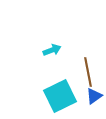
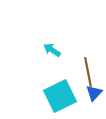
cyan arrow: rotated 126 degrees counterclockwise
blue triangle: moved 3 px up; rotated 12 degrees counterclockwise
